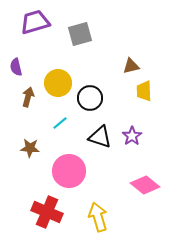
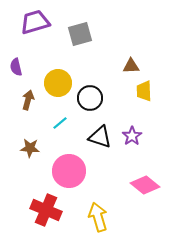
brown triangle: rotated 12 degrees clockwise
brown arrow: moved 3 px down
red cross: moved 1 px left, 2 px up
